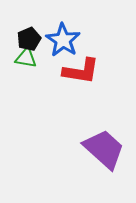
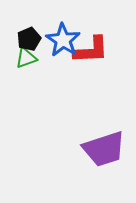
green triangle: rotated 30 degrees counterclockwise
red L-shape: moved 10 px right, 21 px up; rotated 12 degrees counterclockwise
purple trapezoid: rotated 120 degrees clockwise
